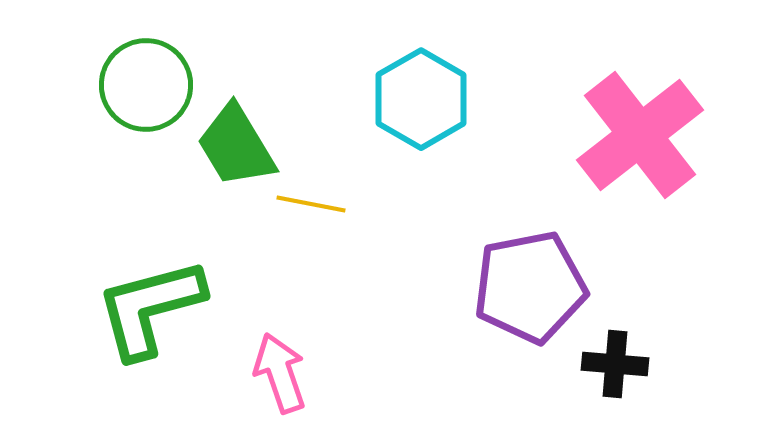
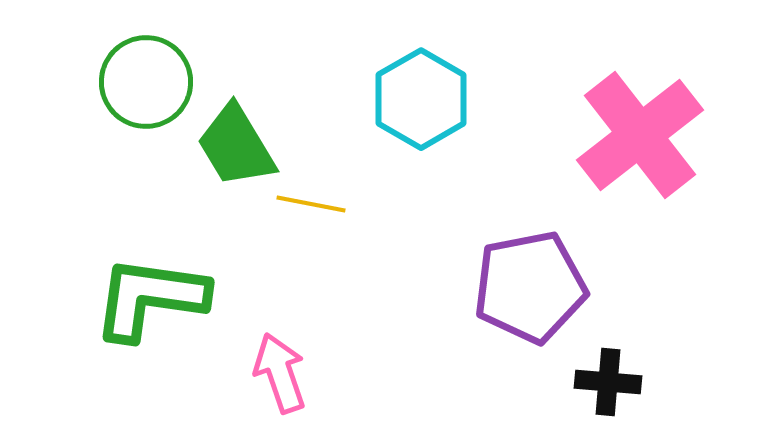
green circle: moved 3 px up
green L-shape: moved 10 px up; rotated 23 degrees clockwise
black cross: moved 7 px left, 18 px down
